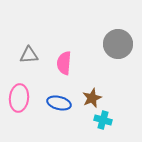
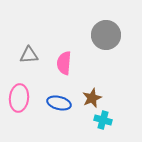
gray circle: moved 12 px left, 9 px up
